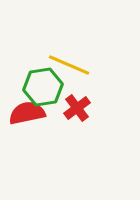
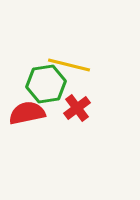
yellow line: rotated 9 degrees counterclockwise
green hexagon: moved 3 px right, 3 px up
